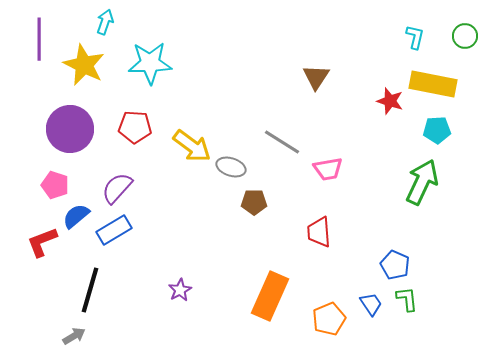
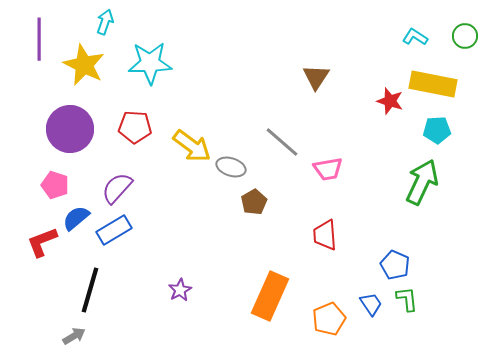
cyan L-shape: rotated 70 degrees counterclockwise
gray line: rotated 9 degrees clockwise
brown pentagon: rotated 30 degrees counterclockwise
blue semicircle: moved 2 px down
red trapezoid: moved 6 px right, 3 px down
